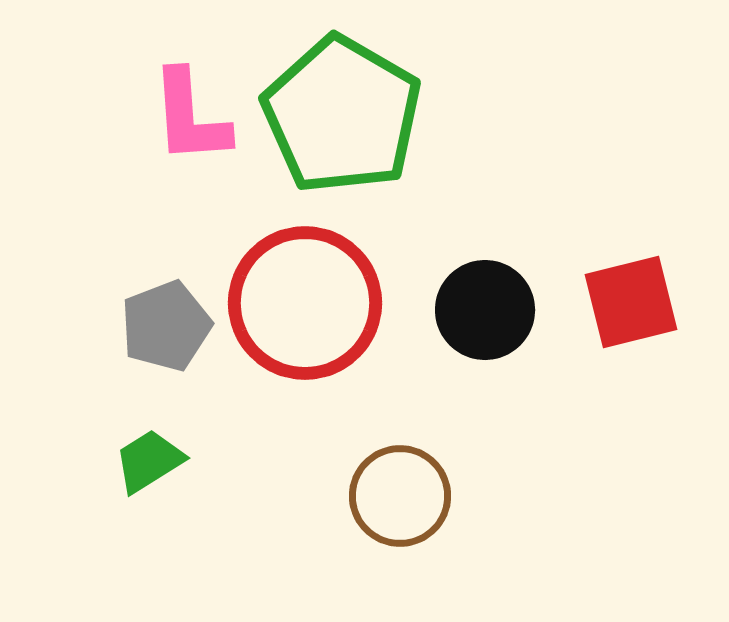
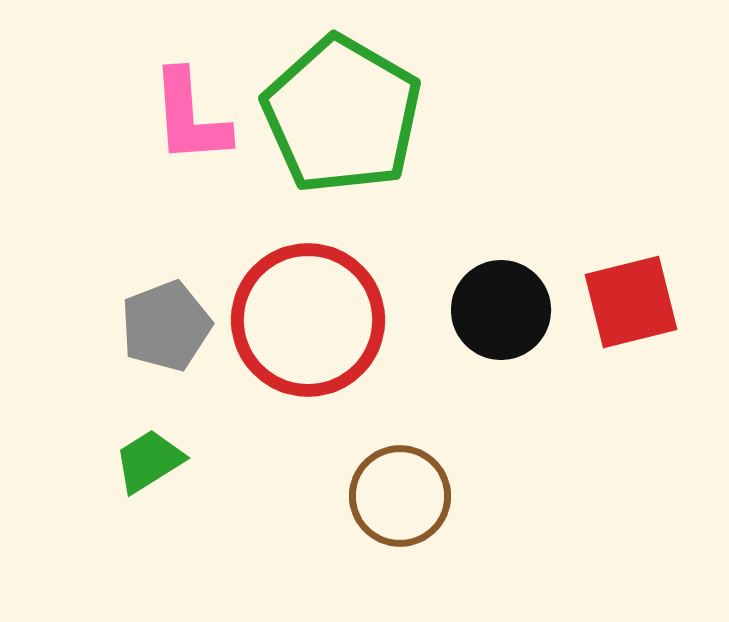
red circle: moved 3 px right, 17 px down
black circle: moved 16 px right
